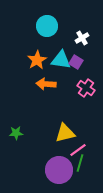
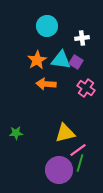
white cross: rotated 24 degrees clockwise
